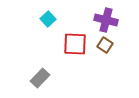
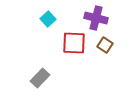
purple cross: moved 10 px left, 2 px up
red square: moved 1 px left, 1 px up
